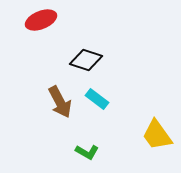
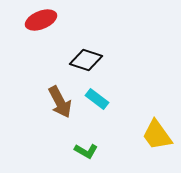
green L-shape: moved 1 px left, 1 px up
